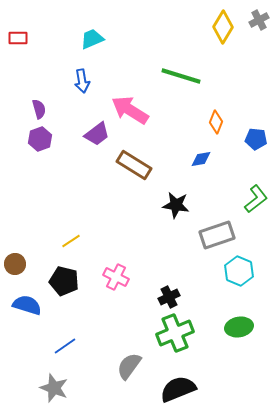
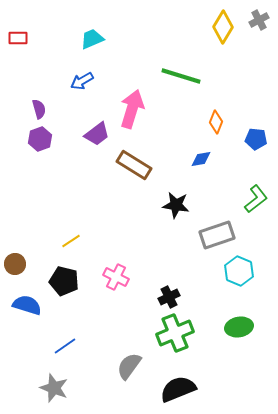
blue arrow: rotated 70 degrees clockwise
pink arrow: moved 2 px right, 1 px up; rotated 75 degrees clockwise
